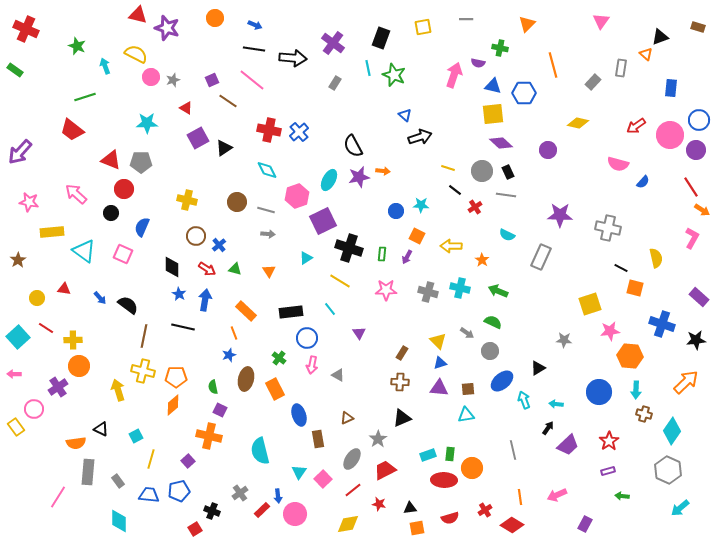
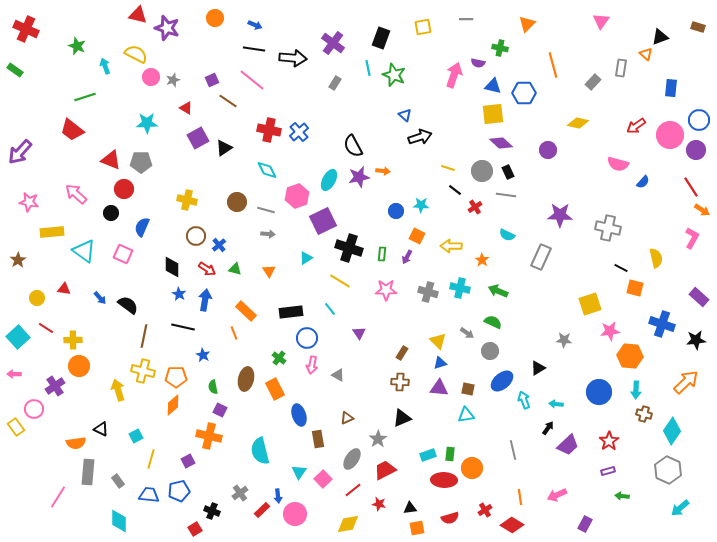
blue star at (229, 355): moved 26 px left; rotated 24 degrees counterclockwise
purple cross at (58, 387): moved 3 px left, 1 px up
brown square at (468, 389): rotated 16 degrees clockwise
purple square at (188, 461): rotated 16 degrees clockwise
